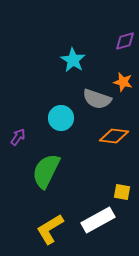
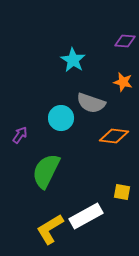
purple diamond: rotated 20 degrees clockwise
gray semicircle: moved 6 px left, 4 px down
purple arrow: moved 2 px right, 2 px up
white rectangle: moved 12 px left, 4 px up
